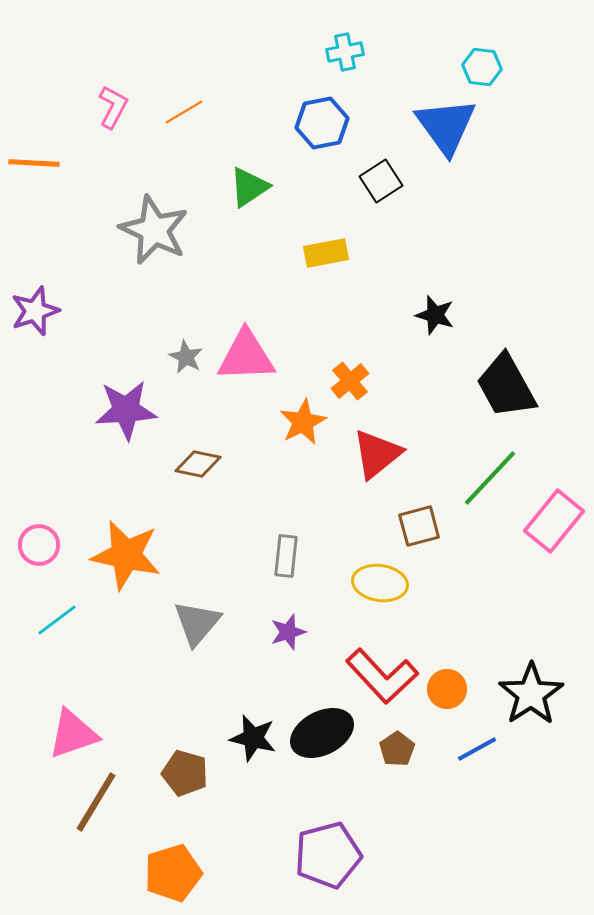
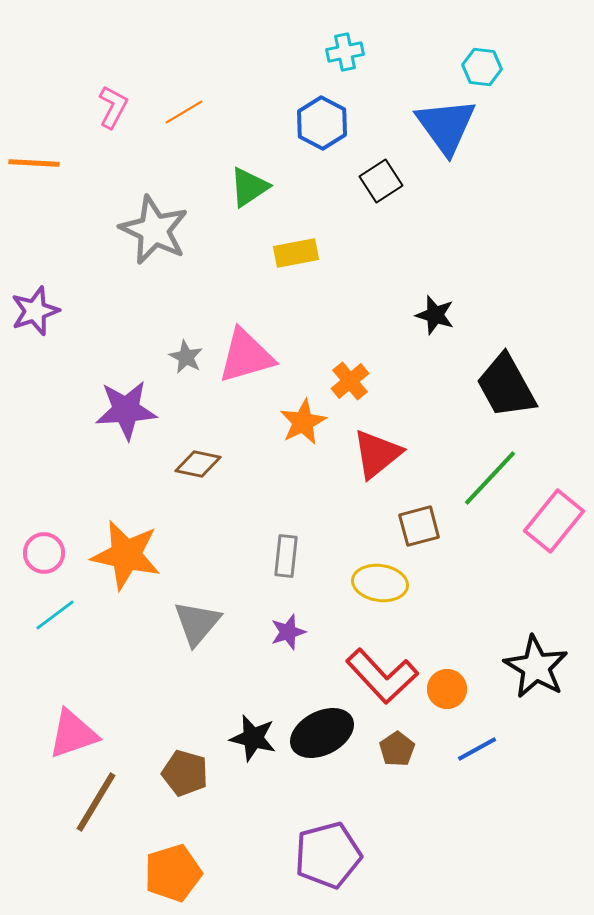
blue hexagon at (322, 123): rotated 21 degrees counterclockwise
yellow rectangle at (326, 253): moved 30 px left
pink triangle at (246, 356): rotated 14 degrees counterclockwise
pink circle at (39, 545): moved 5 px right, 8 px down
cyan line at (57, 620): moved 2 px left, 5 px up
black star at (531, 694): moved 5 px right, 27 px up; rotated 8 degrees counterclockwise
